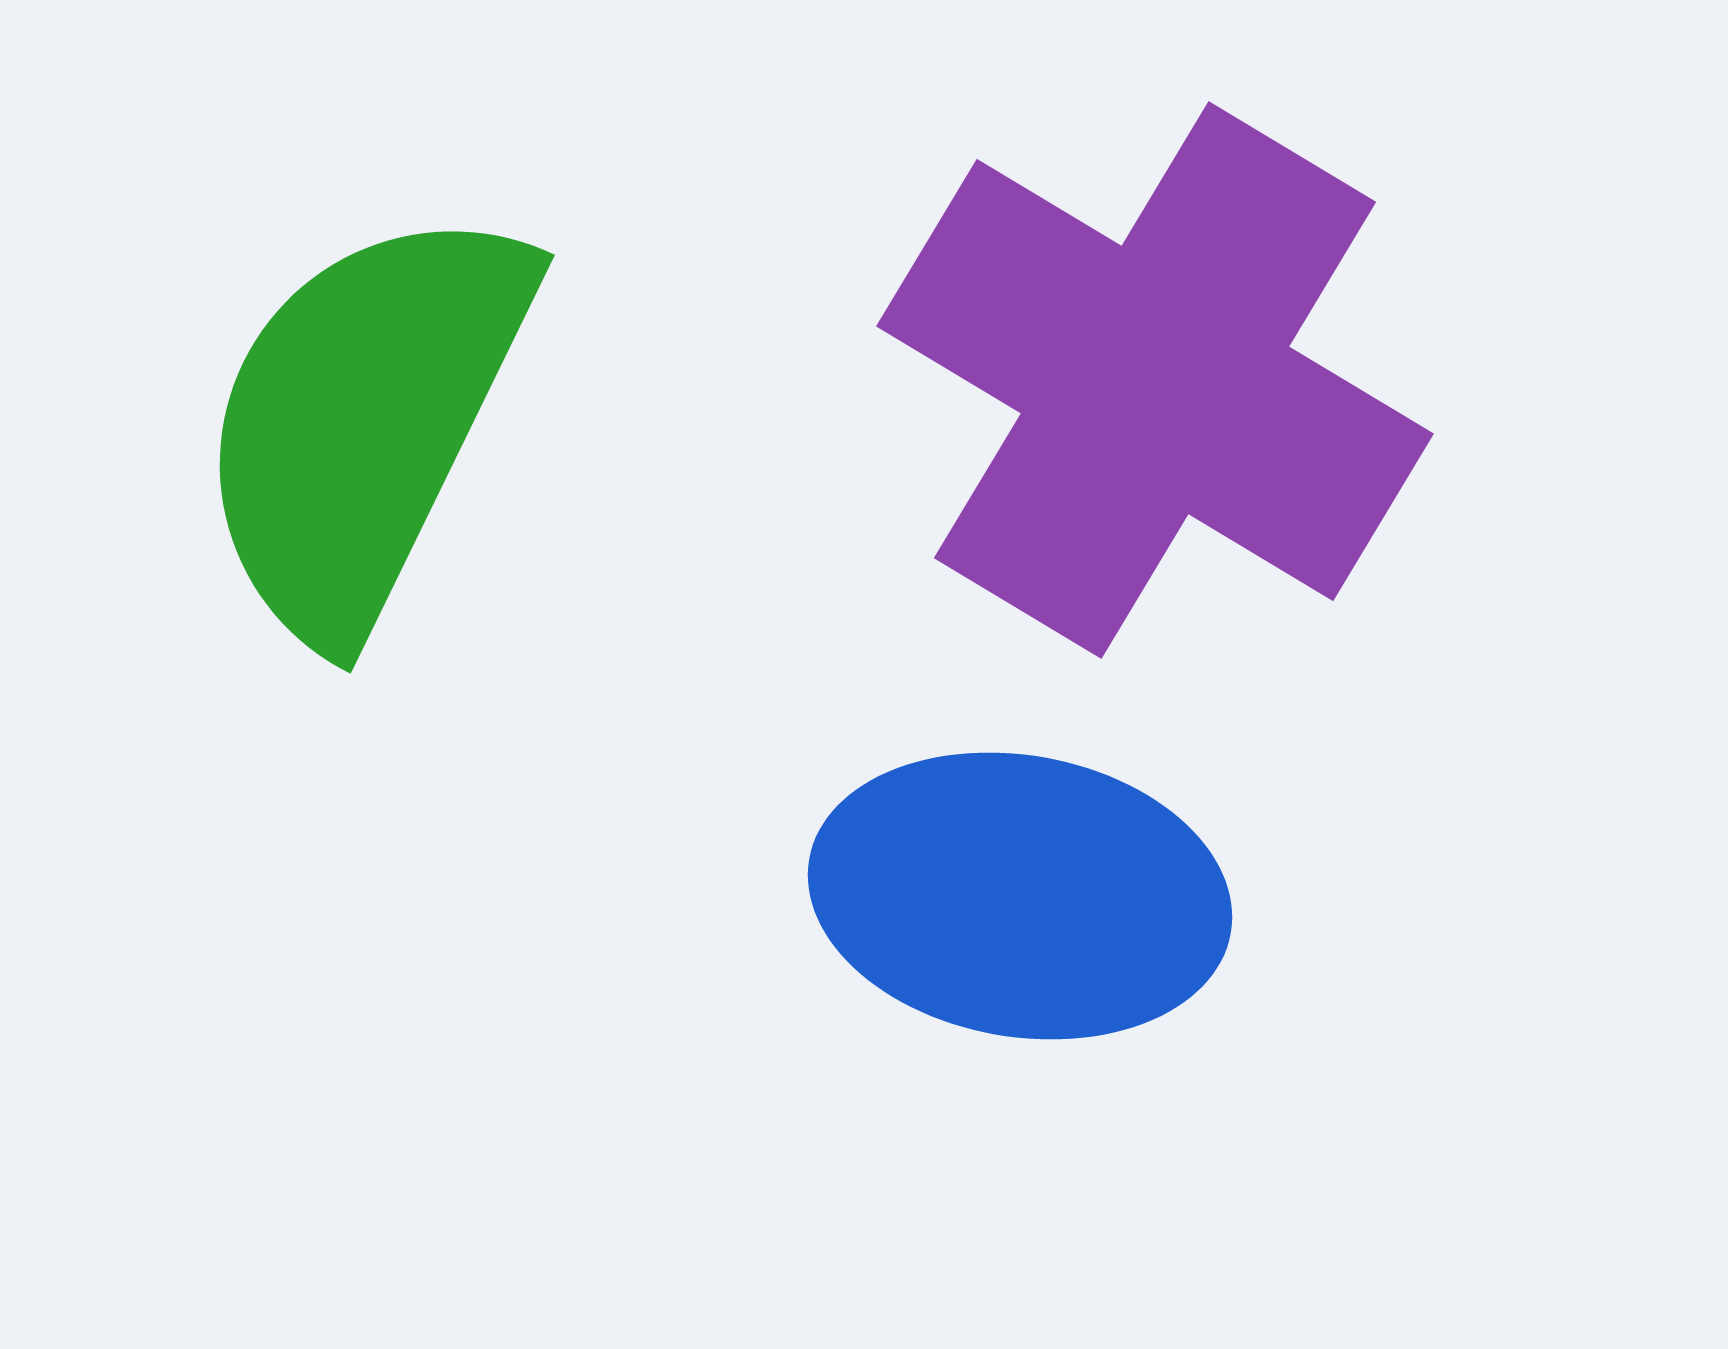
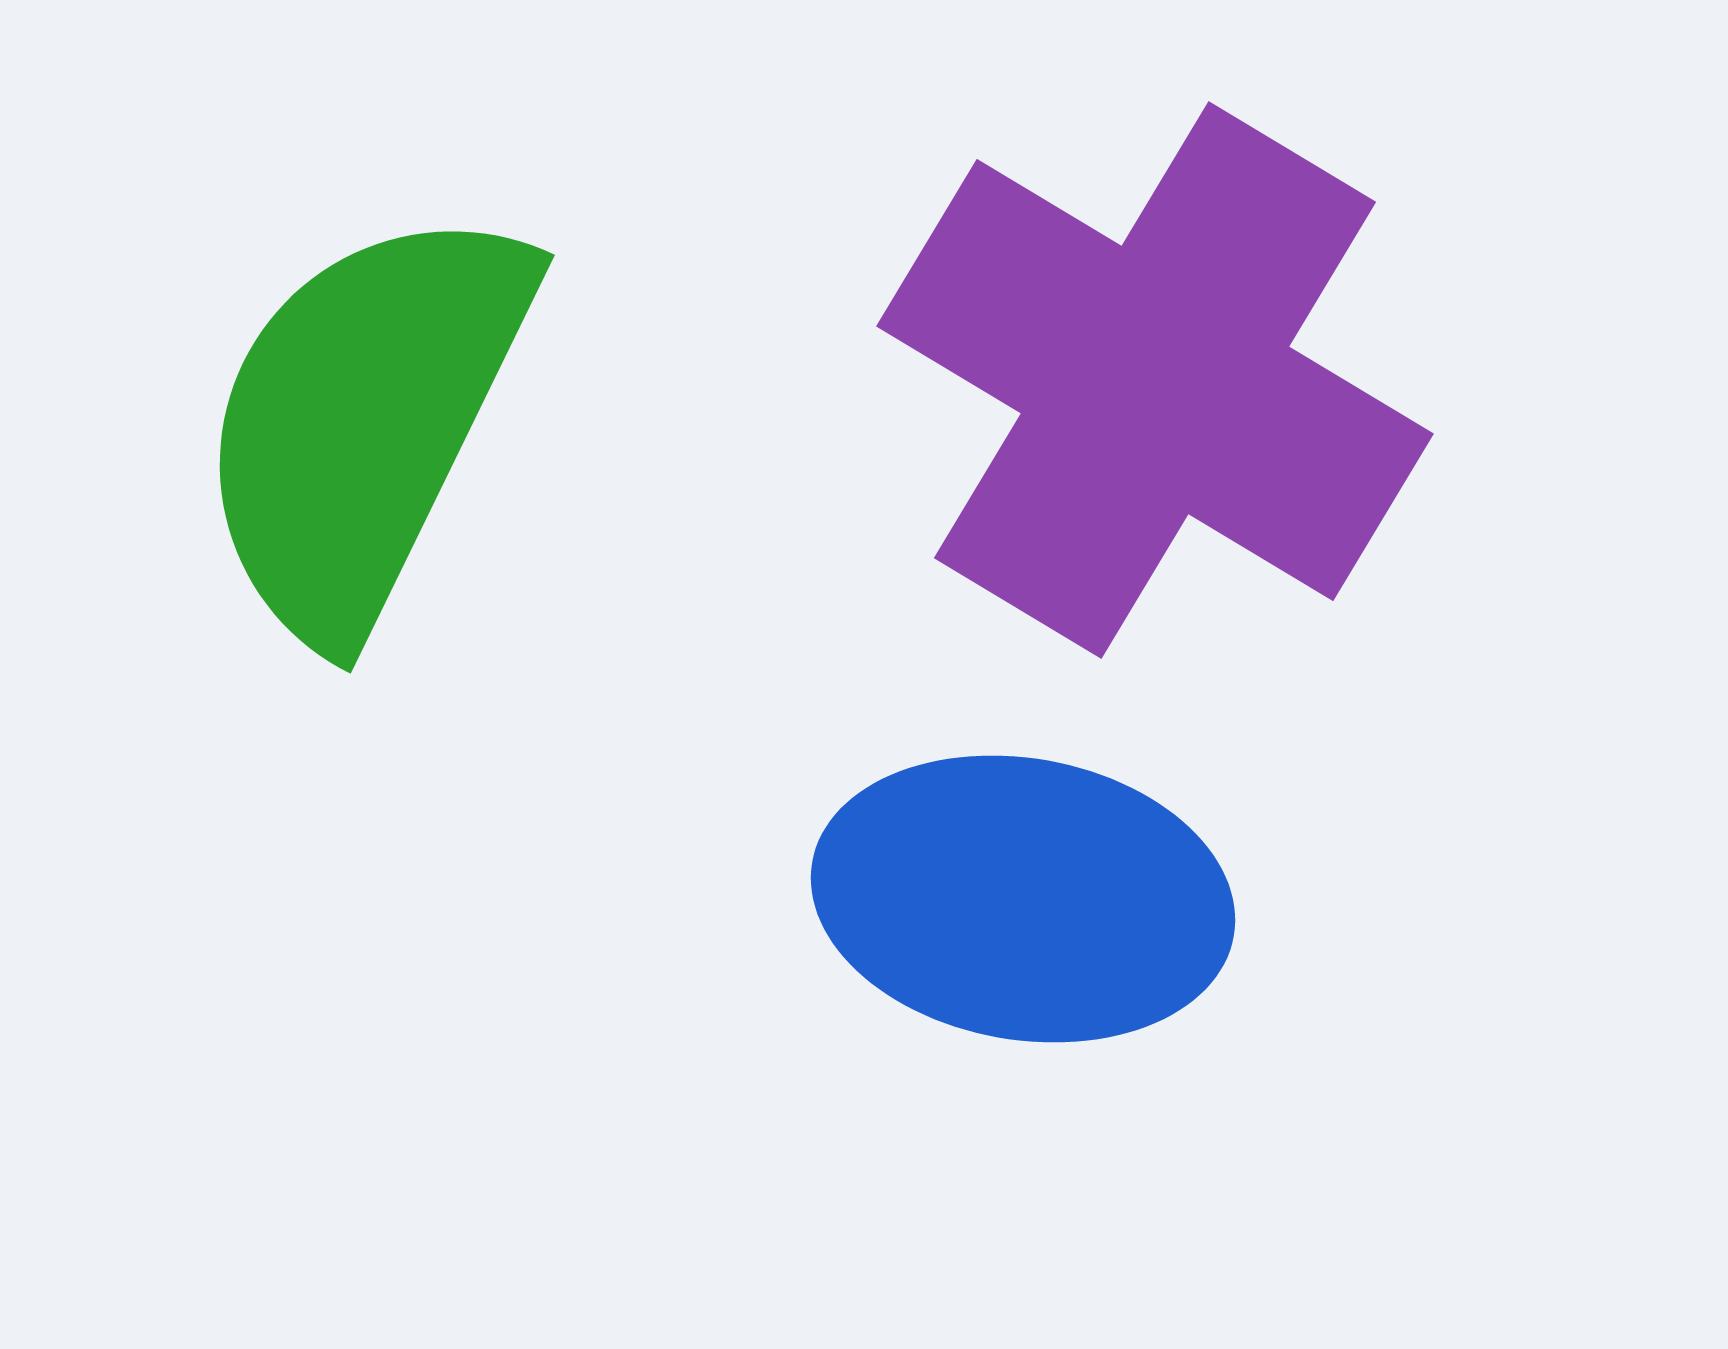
blue ellipse: moved 3 px right, 3 px down
